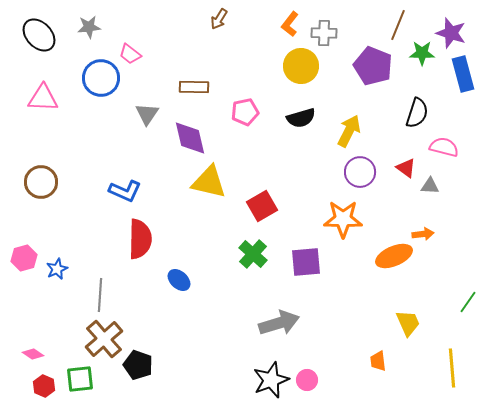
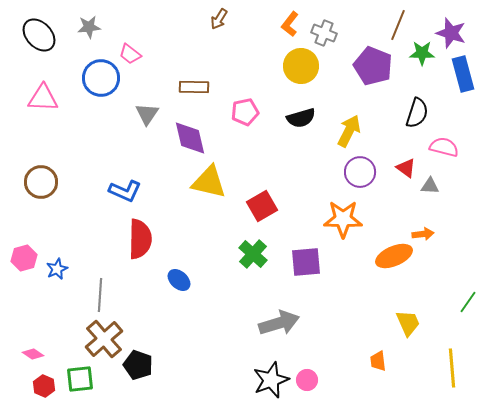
gray cross at (324, 33): rotated 20 degrees clockwise
